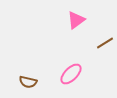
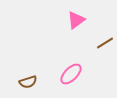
brown semicircle: rotated 30 degrees counterclockwise
